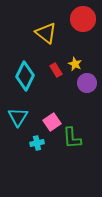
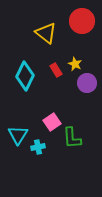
red circle: moved 1 px left, 2 px down
cyan triangle: moved 18 px down
cyan cross: moved 1 px right, 4 px down
